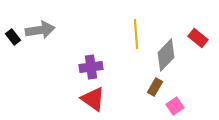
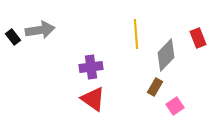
red rectangle: rotated 30 degrees clockwise
